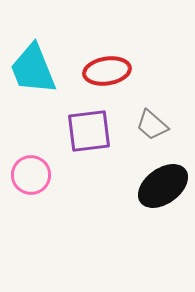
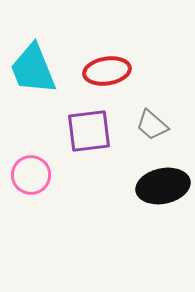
black ellipse: rotated 24 degrees clockwise
